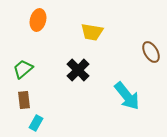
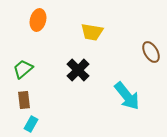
cyan rectangle: moved 5 px left, 1 px down
